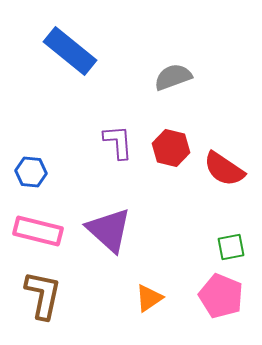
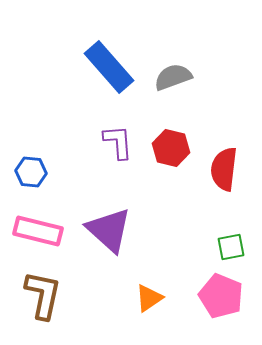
blue rectangle: moved 39 px right, 16 px down; rotated 10 degrees clockwise
red semicircle: rotated 63 degrees clockwise
